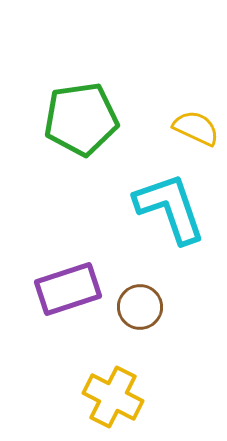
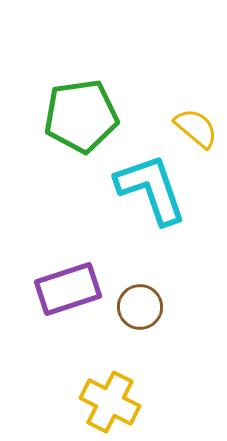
green pentagon: moved 3 px up
yellow semicircle: rotated 15 degrees clockwise
cyan L-shape: moved 19 px left, 19 px up
yellow cross: moved 3 px left, 5 px down
